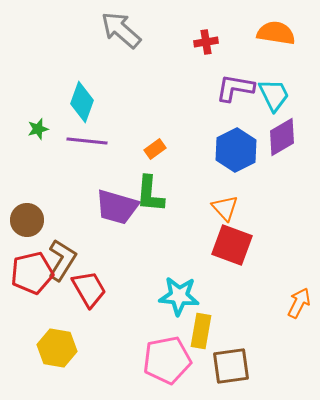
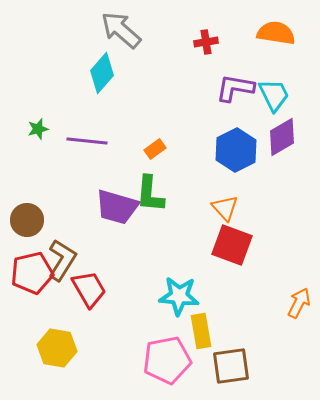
cyan diamond: moved 20 px right, 29 px up; rotated 21 degrees clockwise
yellow rectangle: rotated 20 degrees counterclockwise
